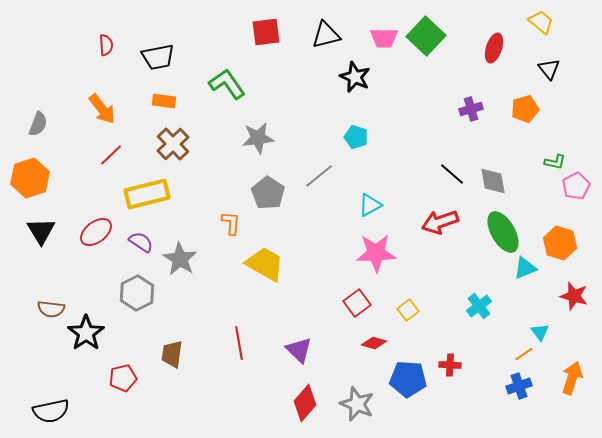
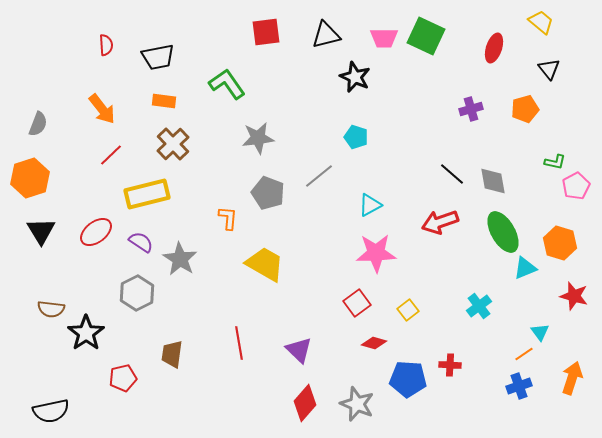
green square at (426, 36): rotated 18 degrees counterclockwise
gray pentagon at (268, 193): rotated 12 degrees counterclockwise
orange L-shape at (231, 223): moved 3 px left, 5 px up
